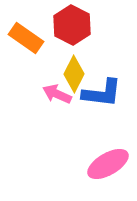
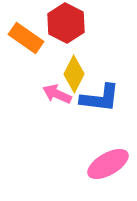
red hexagon: moved 6 px left, 2 px up
blue L-shape: moved 2 px left, 5 px down
